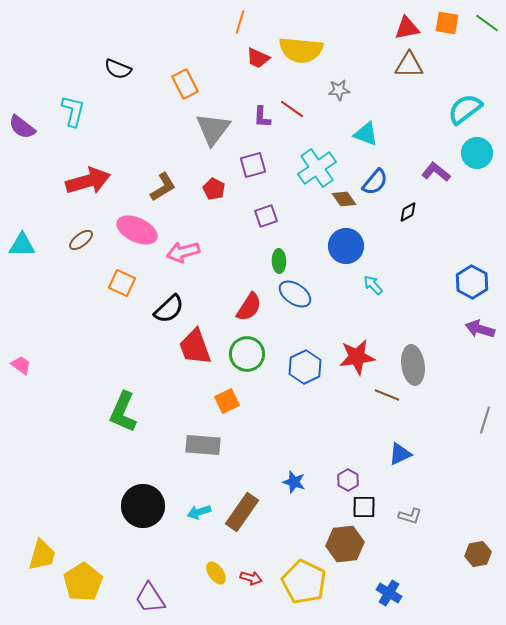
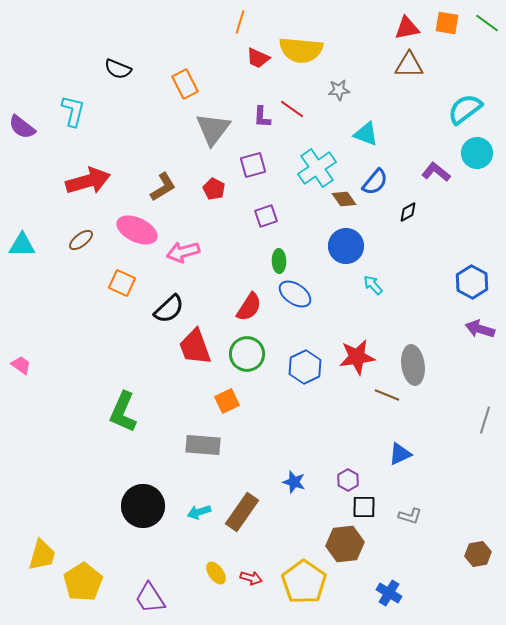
yellow pentagon at (304, 582): rotated 9 degrees clockwise
